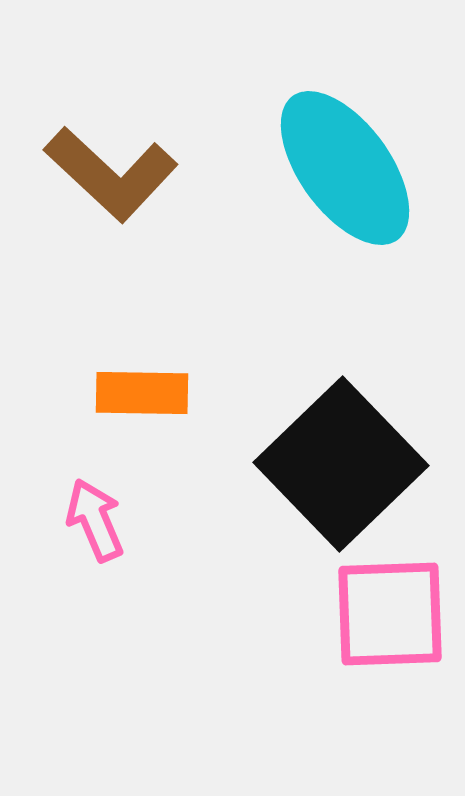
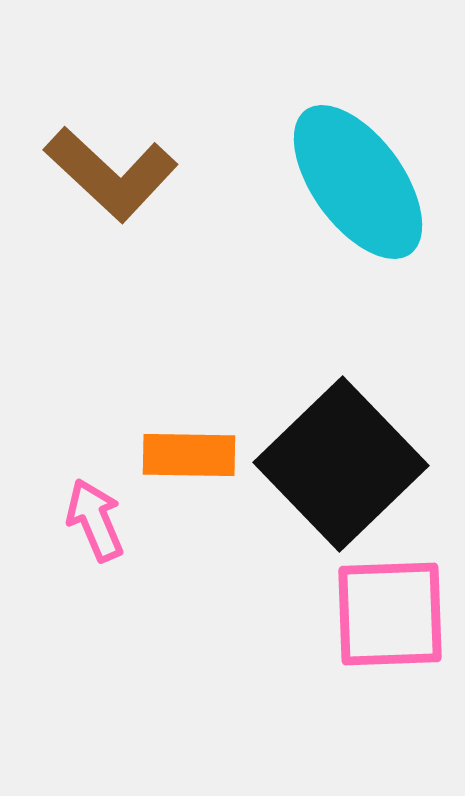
cyan ellipse: moved 13 px right, 14 px down
orange rectangle: moved 47 px right, 62 px down
